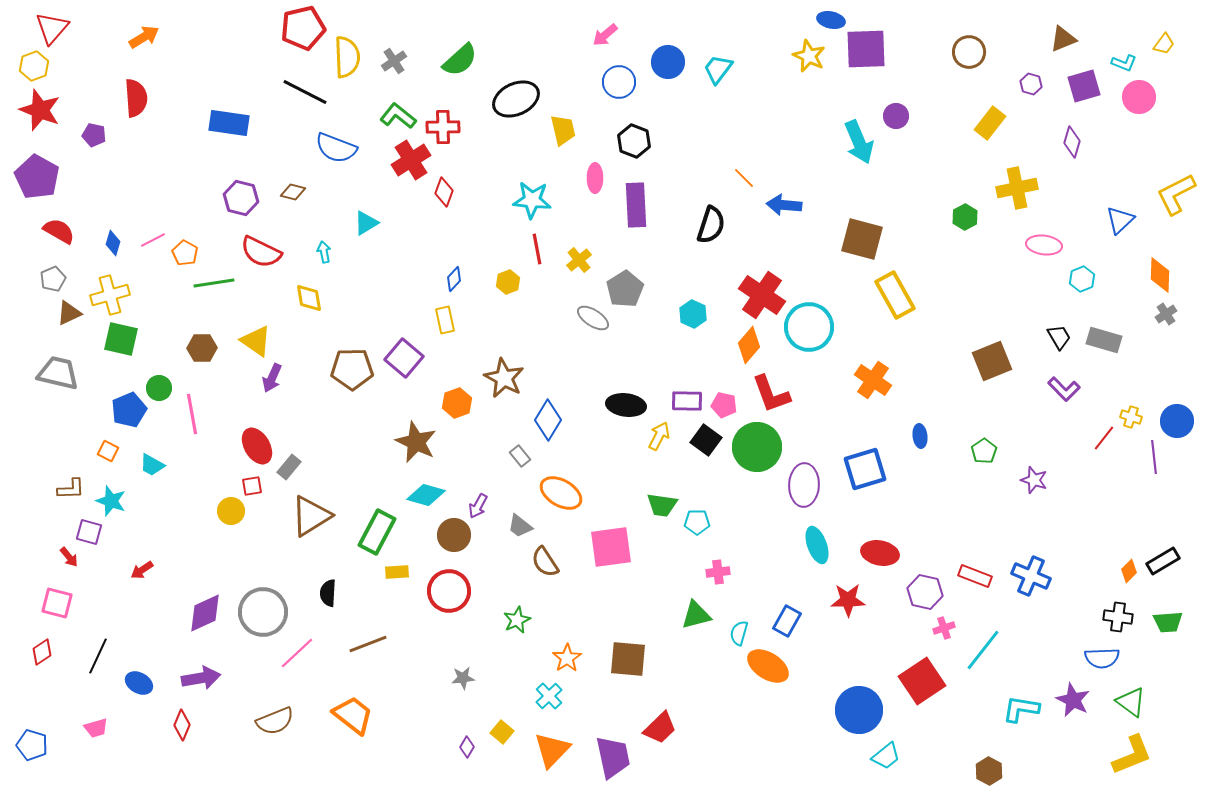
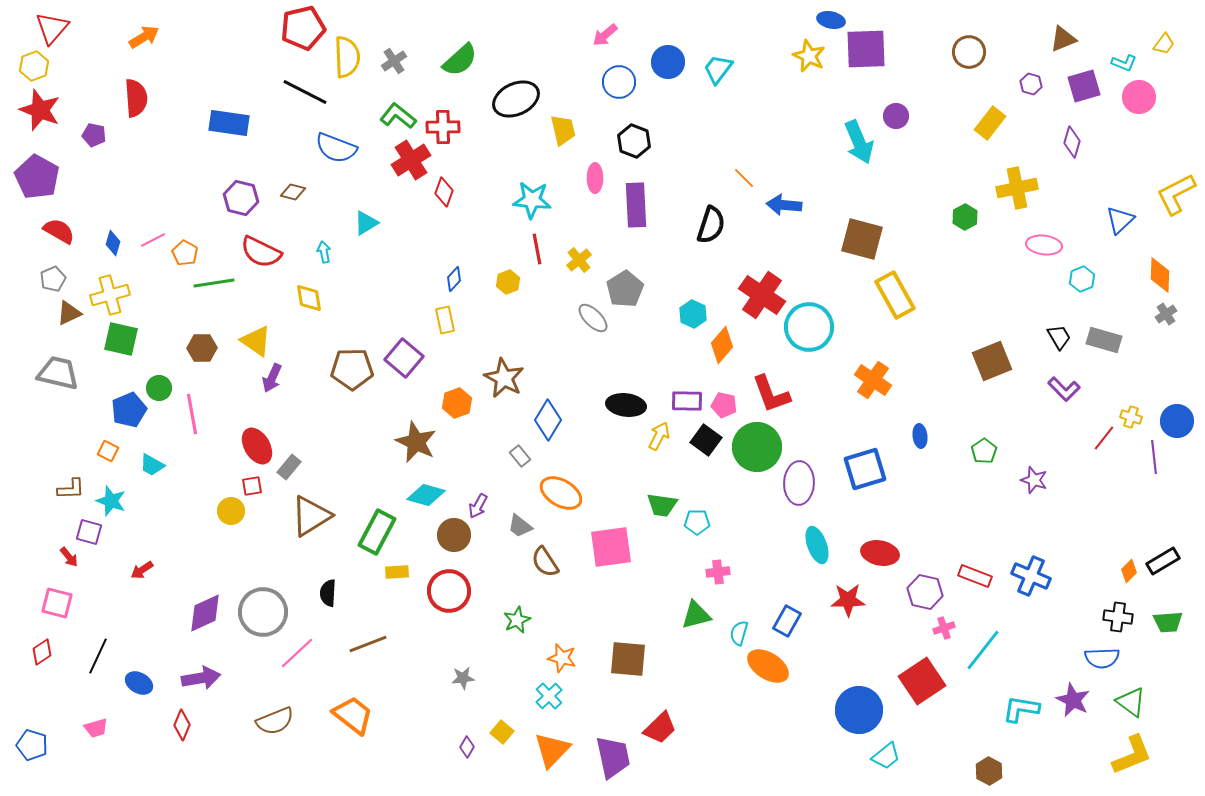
gray ellipse at (593, 318): rotated 12 degrees clockwise
orange diamond at (749, 345): moved 27 px left
purple ellipse at (804, 485): moved 5 px left, 2 px up
orange star at (567, 658): moved 5 px left; rotated 24 degrees counterclockwise
